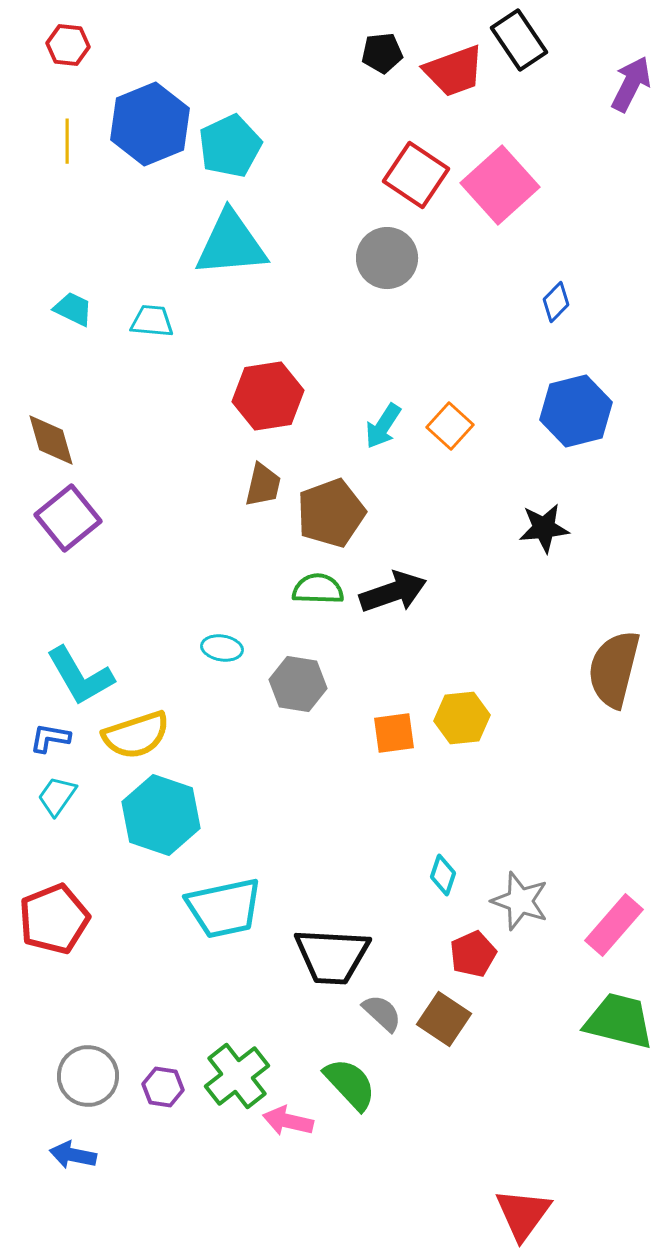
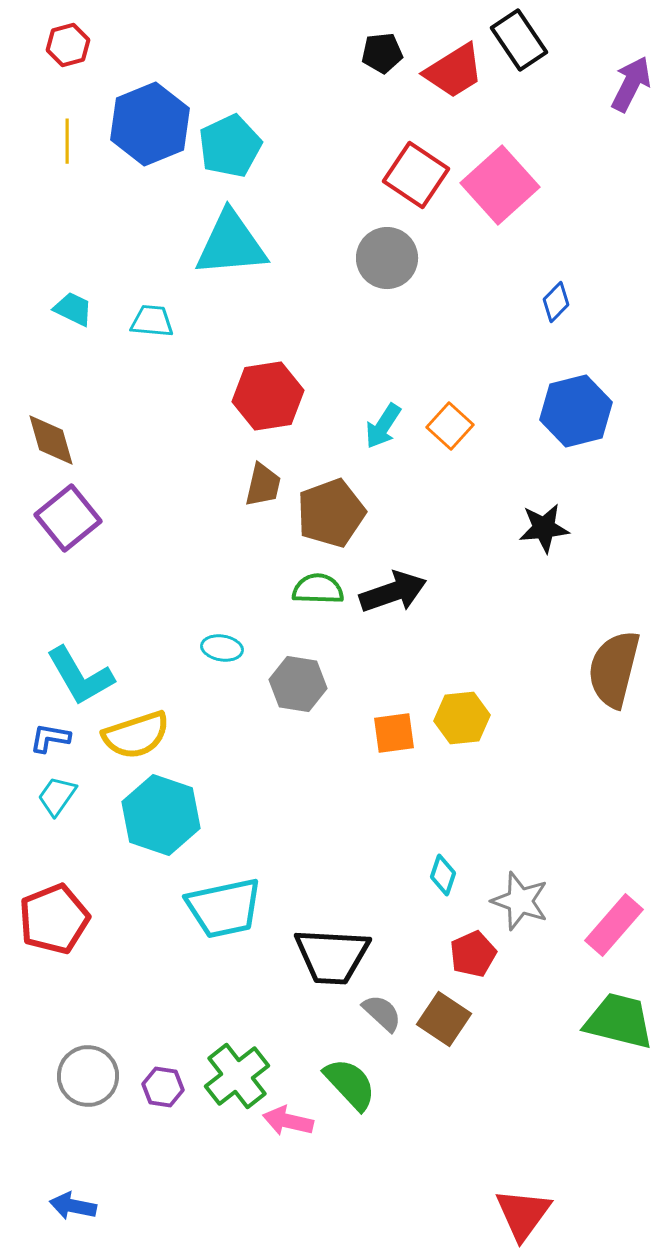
red hexagon at (68, 45): rotated 21 degrees counterclockwise
red trapezoid at (454, 71): rotated 12 degrees counterclockwise
blue arrow at (73, 1155): moved 51 px down
